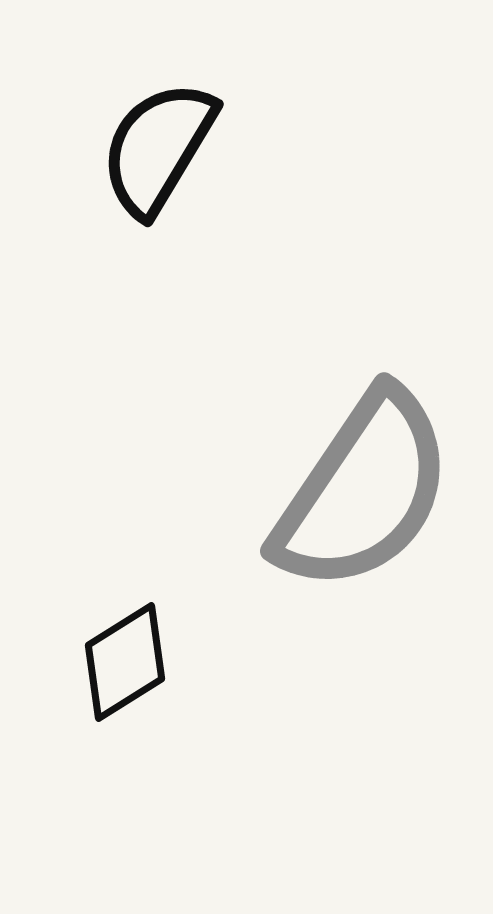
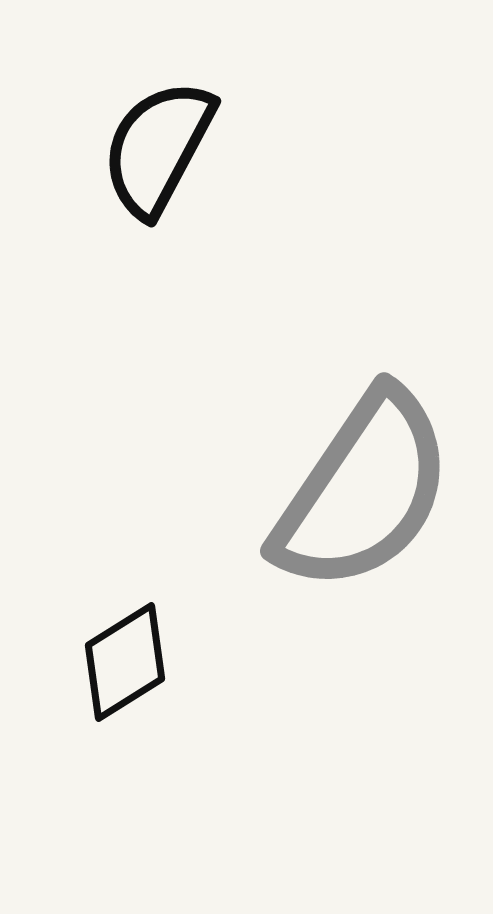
black semicircle: rotated 3 degrees counterclockwise
